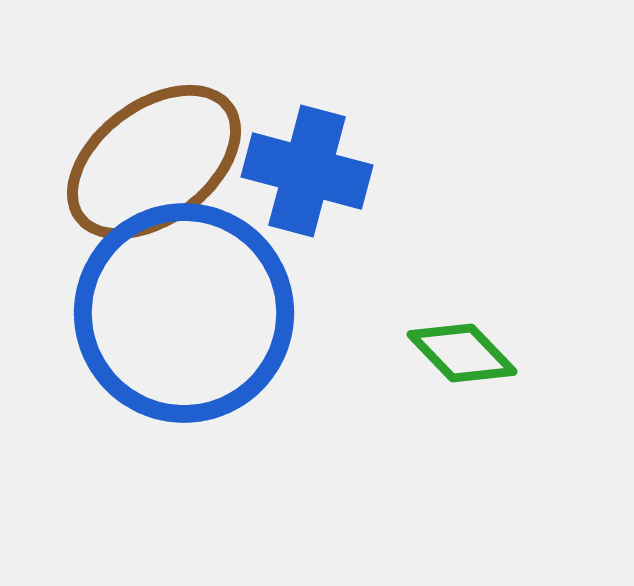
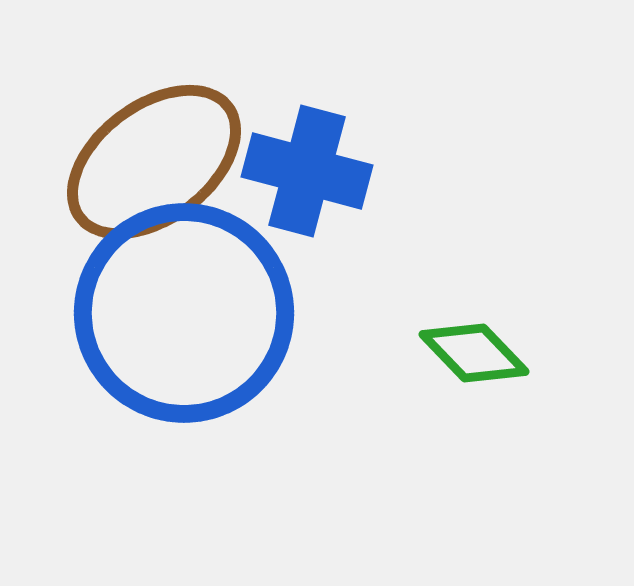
green diamond: moved 12 px right
